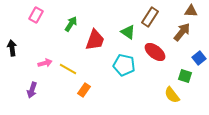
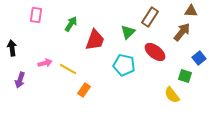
pink rectangle: rotated 21 degrees counterclockwise
green triangle: rotated 42 degrees clockwise
purple arrow: moved 12 px left, 10 px up
